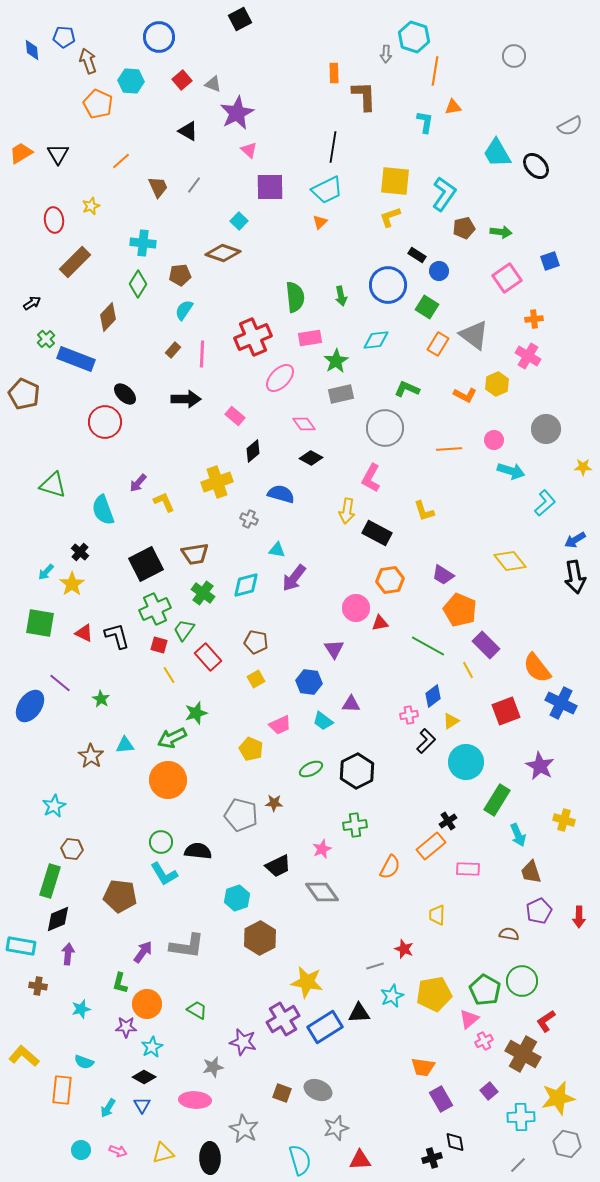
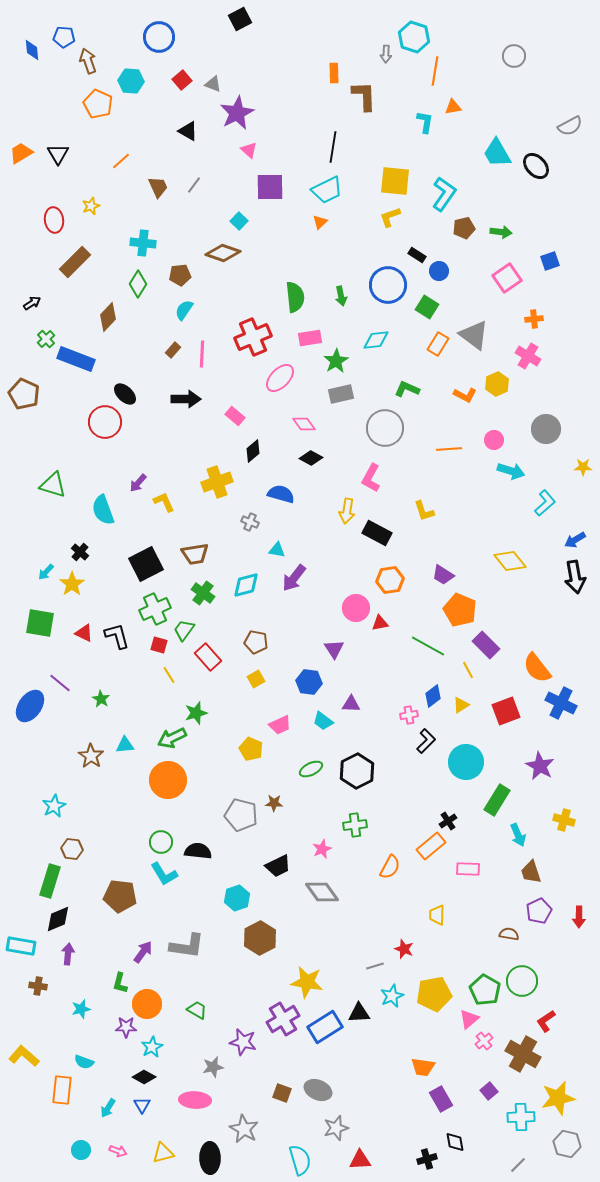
gray cross at (249, 519): moved 1 px right, 3 px down
yellow triangle at (451, 721): moved 10 px right, 16 px up
pink cross at (484, 1041): rotated 12 degrees counterclockwise
black cross at (432, 1158): moved 5 px left, 1 px down
